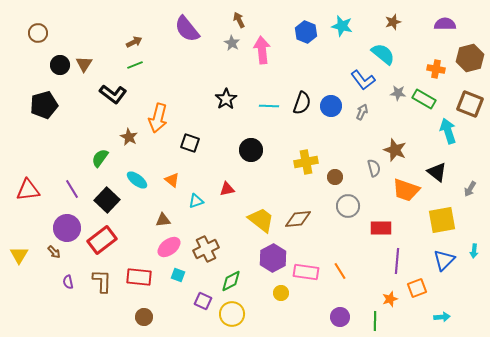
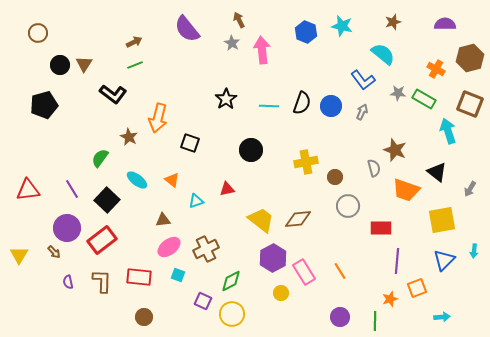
orange cross at (436, 69): rotated 18 degrees clockwise
pink rectangle at (306, 272): moved 2 px left; rotated 50 degrees clockwise
